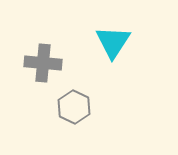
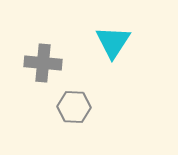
gray hexagon: rotated 24 degrees counterclockwise
